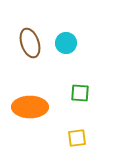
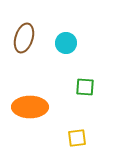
brown ellipse: moved 6 px left, 5 px up; rotated 36 degrees clockwise
green square: moved 5 px right, 6 px up
